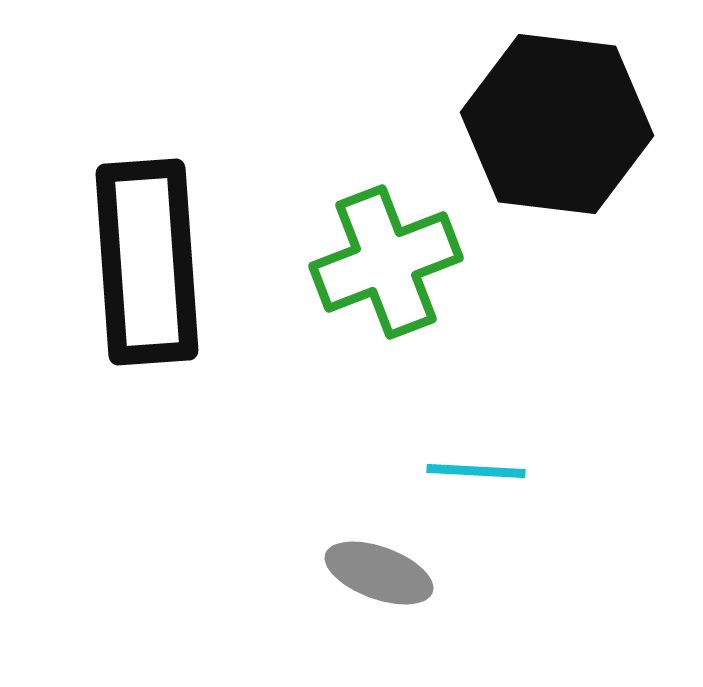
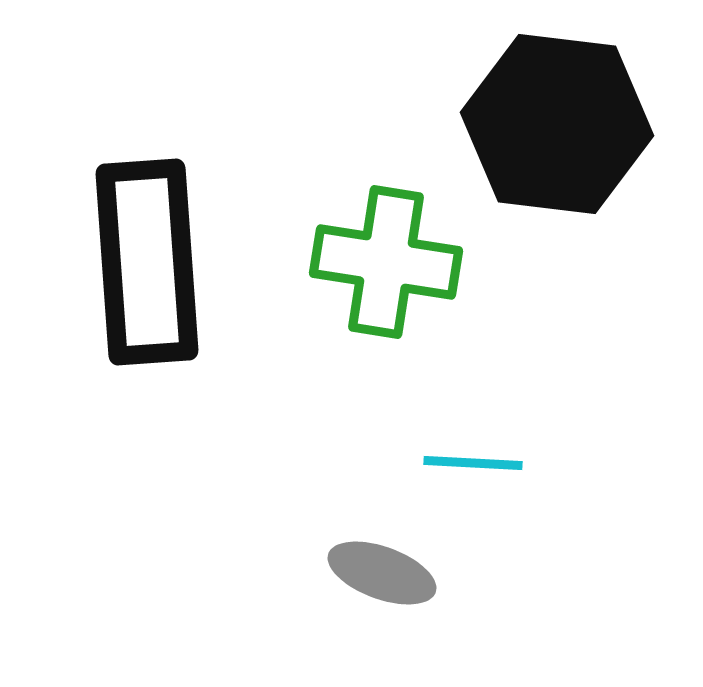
green cross: rotated 30 degrees clockwise
cyan line: moved 3 px left, 8 px up
gray ellipse: moved 3 px right
